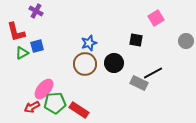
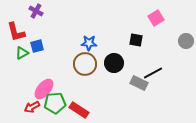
blue star: rotated 21 degrees clockwise
